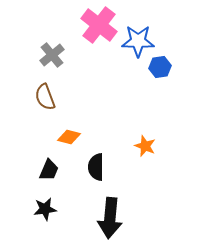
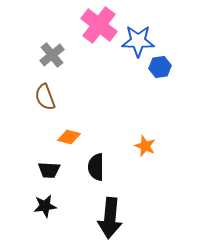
black trapezoid: rotated 70 degrees clockwise
black star: moved 3 px up
